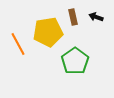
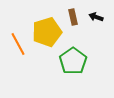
yellow pentagon: moved 1 px left; rotated 8 degrees counterclockwise
green pentagon: moved 2 px left
